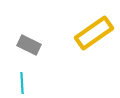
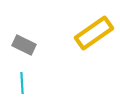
gray rectangle: moved 5 px left
